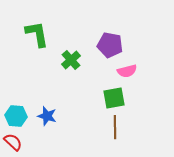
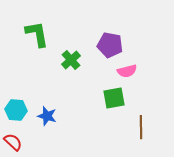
cyan hexagon: moved 6 px up
brown line: moved 26 px right
